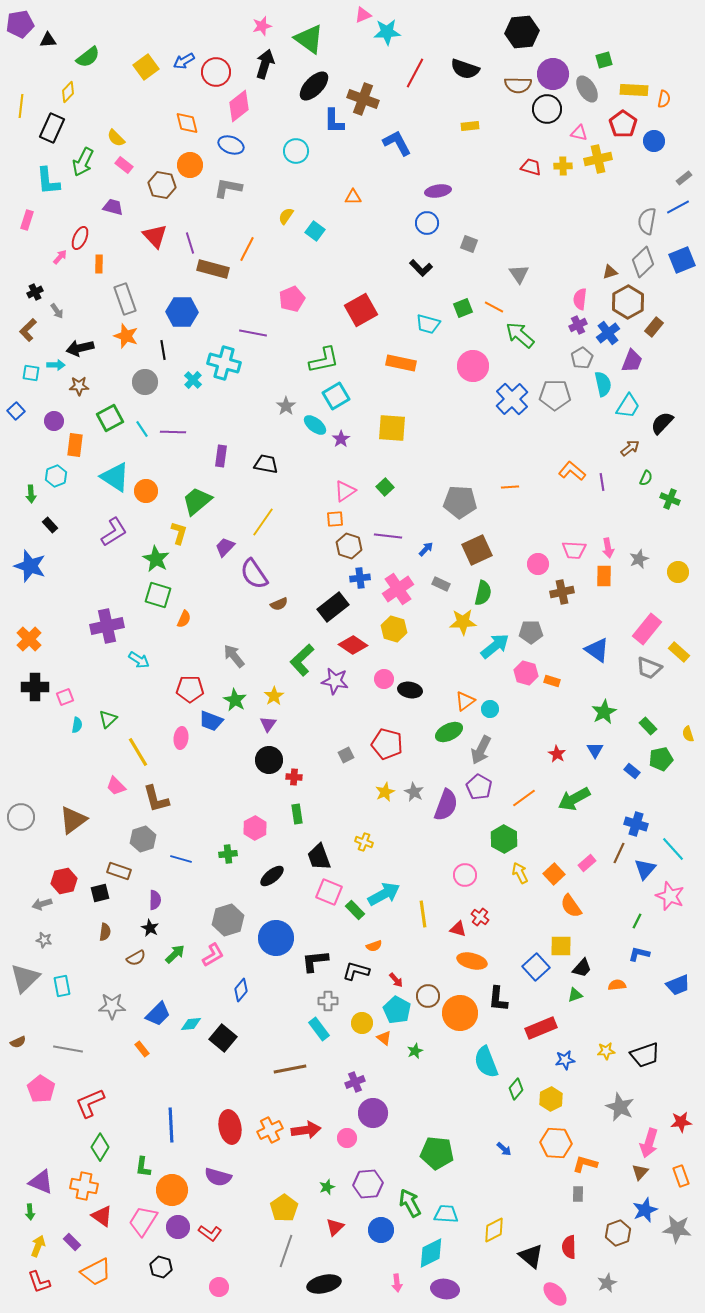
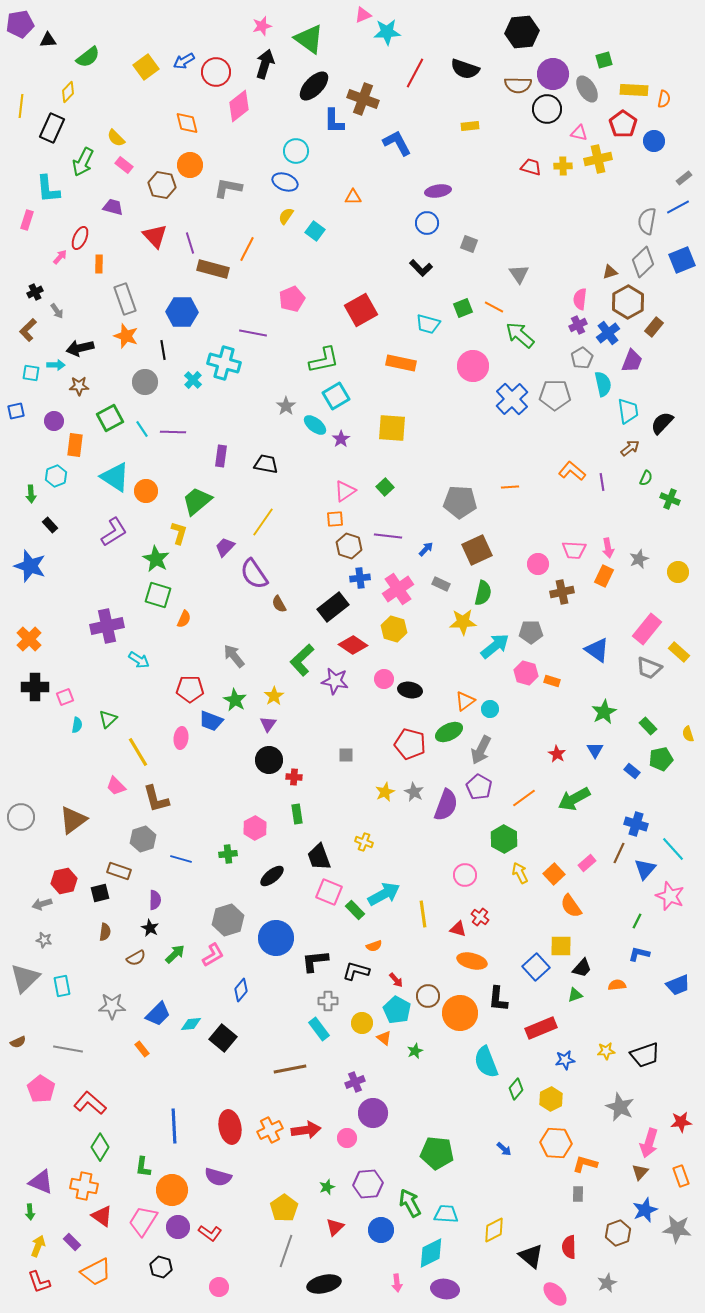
blue ellipse at (231, 145): moved 54 px right, 37 px down
cyan L-shape at (48, 181): moved 8 px down
cyan trapezoid at (628, 406): moved 5 px down; rotated 40 degrees counterclockwise
blue square at (16, 411): rotated 30 degrees clockwise
orange rectangle at (604, 576): rotated 25 degrees clockwise
brown semicircle at (279, 604): rotated 84 degrees clockwise
red pentagon at (387, 744): moved 23 px right
gray square at (346, 755): rotated 28 degrees clockwise
red L-shape at (90, 1103): rotated 64 degrees clockwise
blue line at (171, 1125): moved 3 px right, 1 px down
